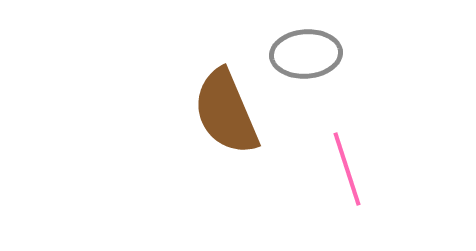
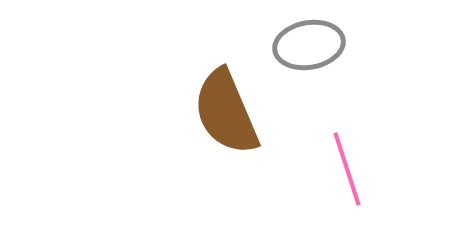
gray ellipse: moved 3 px right, 9 px up; rotated 6 degrees counterclockwise
